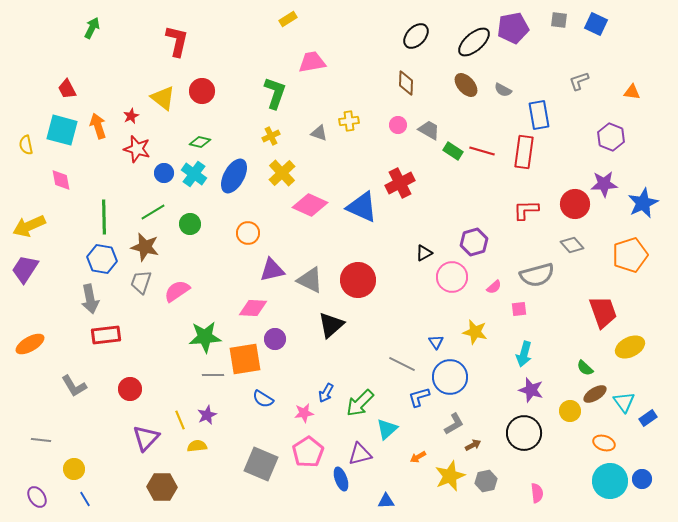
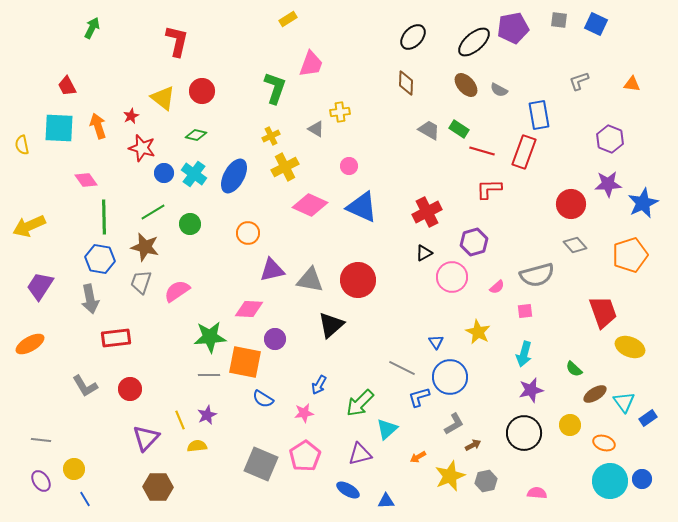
black ellipse at (416, 36): moved 3 px left, 1 px down
pink trapezoid at (312, 62): moved 1 px left, 2 px down; rotated 120 degrees clockwise
red trapezoid at (67, 89): moved 3 px up
gray semicircle at (503, 90): moved 4 px left
orange triangle at (632, 92): moved 8 px up
green L-shape at (275, 93): moved 5 px up
yellow cross at (349, 121): moved 9 px left, 9 px up
pink circle at (398, 125): moved 49 px left, 41 px down
cyan square at (62, 130): moved 3 px left, 2 px up; rotated 12 degrees counterclockwise
gray triangle at (319, 133): moved 3 px left, 4 px up; rotated 12 degrees clockwise
purple hexagon at (611, 137): moved 1 px left, 2 px down
green diamond at (200, 142): moved 4 px left, 7 px up
yellow semicircle at (26, 145): moved 4 px left
red star at (137, 149): moved 5 px right, 1 px up
green rectangle at (453, 151): moved 6 px right, 22 px up
red rectangle at (524, 152): rotated 12 degrees clockwise
yellow cross at (282, 173): moved 3 px right, 6 px up; rotated 16 degrees clockwise
pink diamond at (61, 180): moved 25 px right; rotated 25 degrees counterclockwise
red cross at (400, 183): moved 27 px right, 29 px down
purple star at (604, 184): moved 4 px right
red circle at (575, 204): moved 4 px left
red L-shape at (526, 210): moved 37 px left, 21 px up
gray diamond at (572, 245): moved 3 px right
blue hexagon at (102, 259): moved 2 px left
purple trapezoid at (25, 269): moved 15 px right, 17 px down
gray triangle at (310, 280): rotated 16 degrees counterclockwise
pink semicircle at (494, 287): moved 3 px right
pink diamond at (253, 308): moved 4 px left, 1 px down
pink square at (519, 309): moved 6 px right, 2 px down
yellow star at (475, 332): moved 3 px right; rotated 15 degrees clockwise
red rectangle at (106, 335): moved 10 px right, 3 px down
green star at (205, 337): moved 5 px right
yellow ellipse at (630, 347): rotated 48 degrees clockwise
orange square at (245, 359): moved 3 px down; rotated 20 degrees clockwise
gray line at (402, 364): moved 4 px down
green semicircle at (585, 368): moved 11 px left, 1 px down
gray line at (213, 375): moved 4 px left
gray L-shape at (74, 386): moved 11 px right
purple star at (531, 390): rotated 30 degrees counterclockwise
blue arrow at (326, 393): moved 7 px left, 8 px up
yellow circle at (570, 411): moved 14 px down
pink pentagon at (308, 452): moved 3 px left, 4 px down
blue ellipse at (341, 479): moved 7 px right, 11 px down; rotated 40 degrees counterclockwise
brown hexagon at (162, 487): moved 4 px left
pink semicircle at (537, 493): rotated 78 degrees counterclockwise
purple ellipse at (37, 497): moved 4 px right, 16 px up
